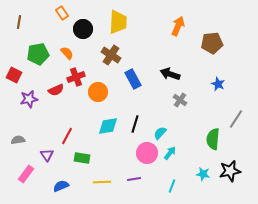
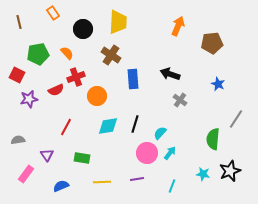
orange rectangle: moved 9 px left
brown line: rotated 24 degrees counterclockwise
red square: moved 3 px right
blue rectangle: rotated 24 degrees clockwise
orange circle: moved 1 px left, 4 px down
red line: moved 1 px left, 9 px up
black star: rotated 10 degrees counterclockwise
purple line: moved 3 px right
